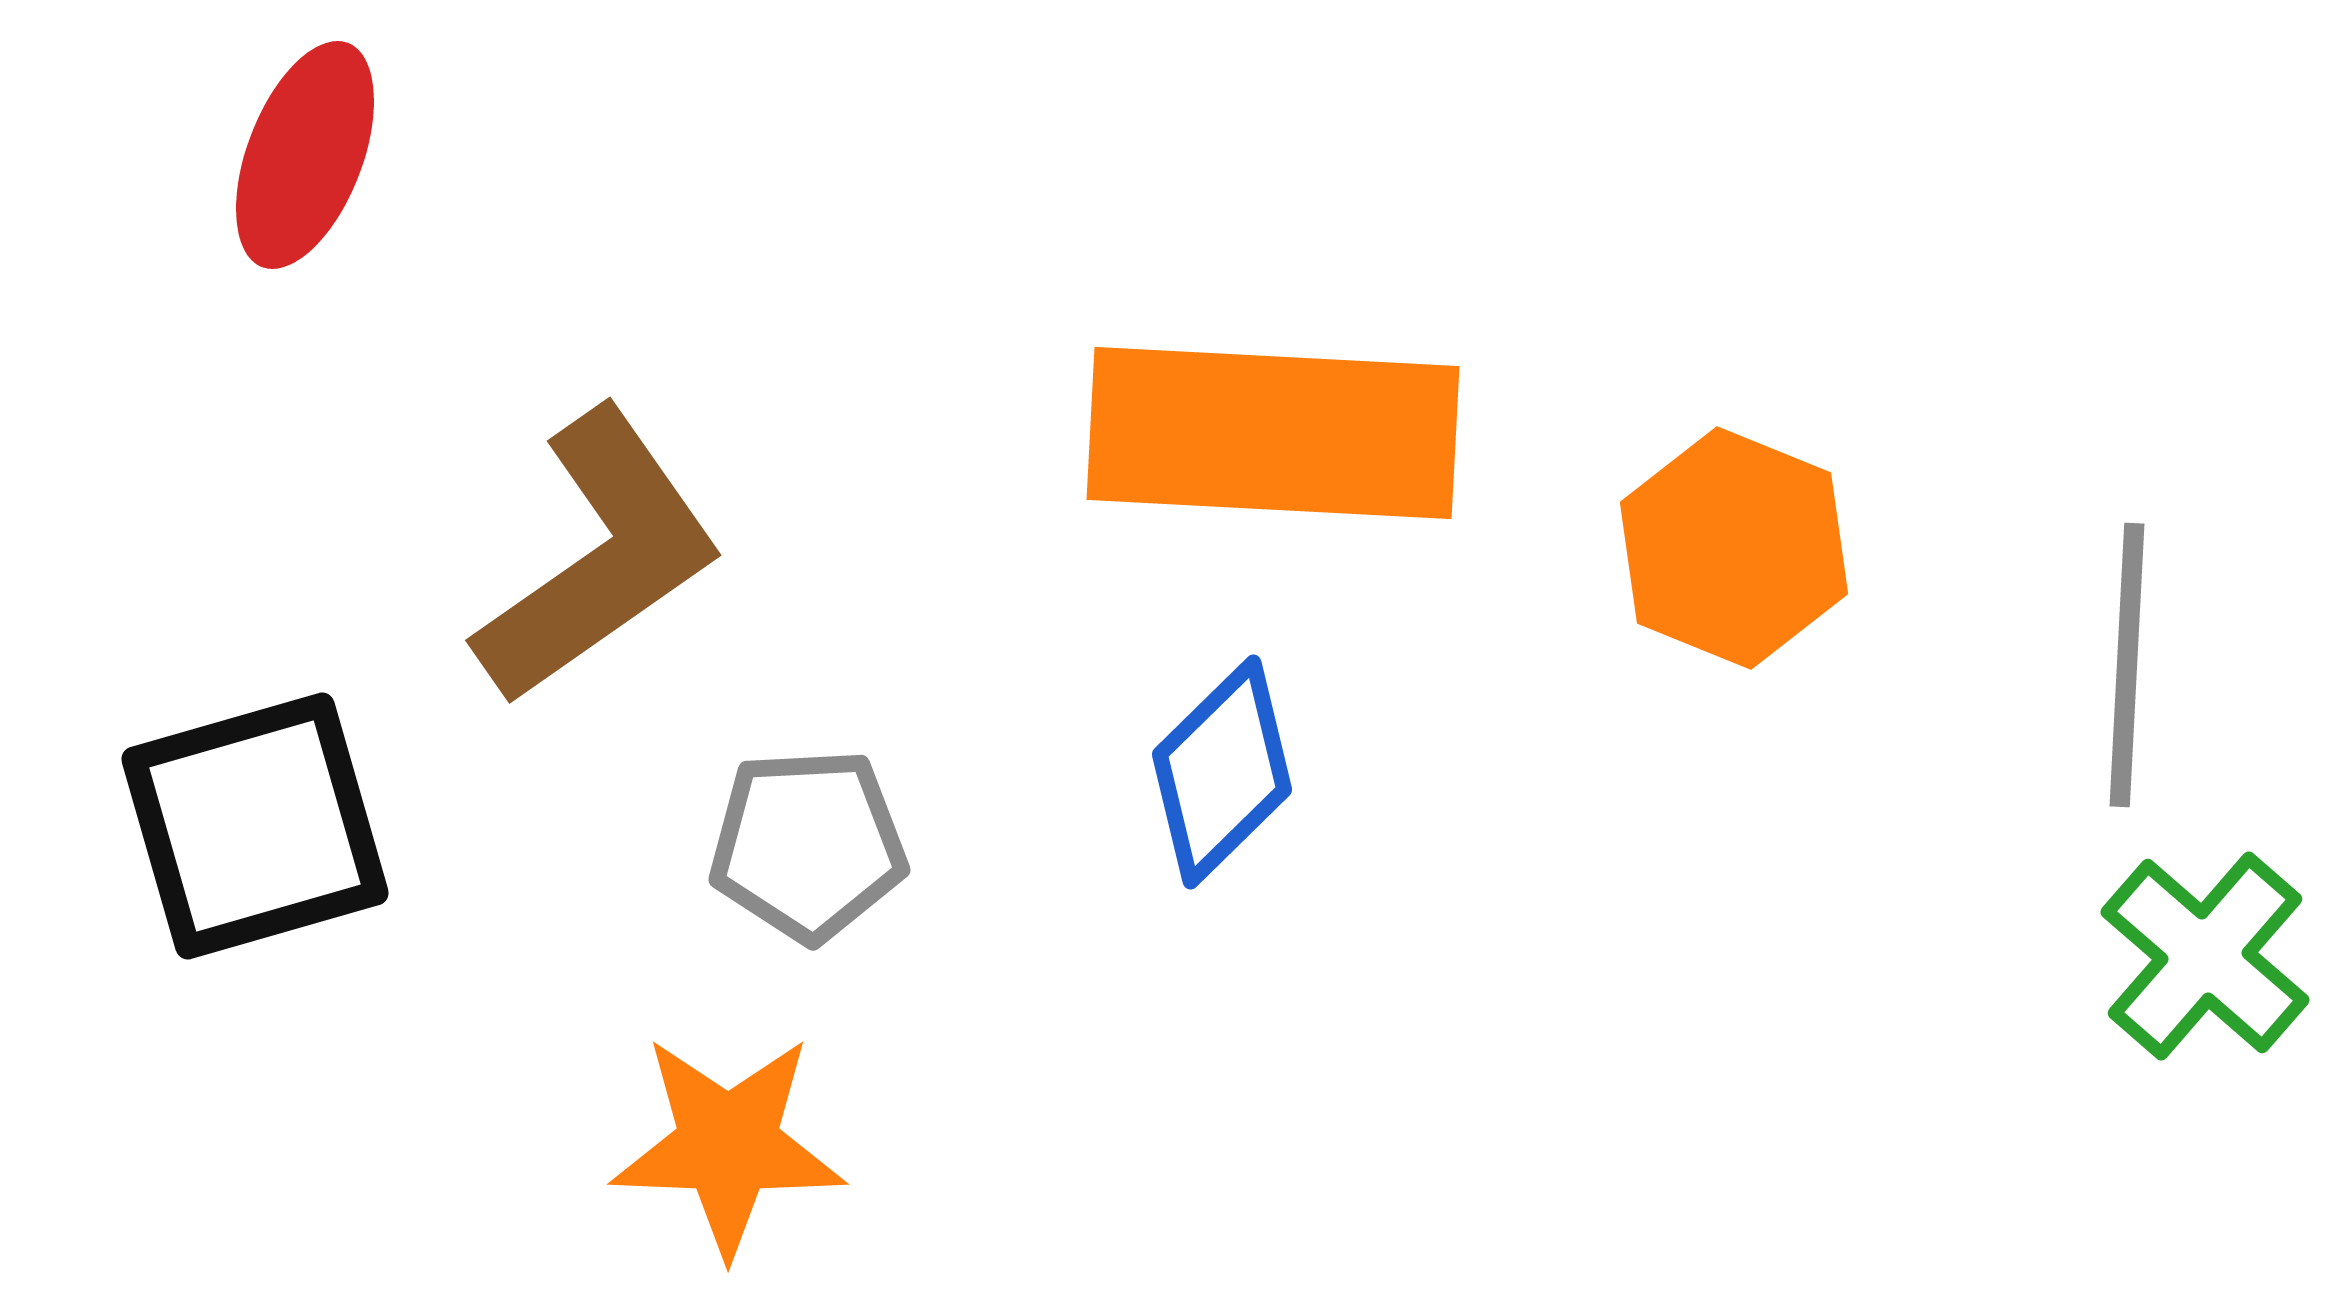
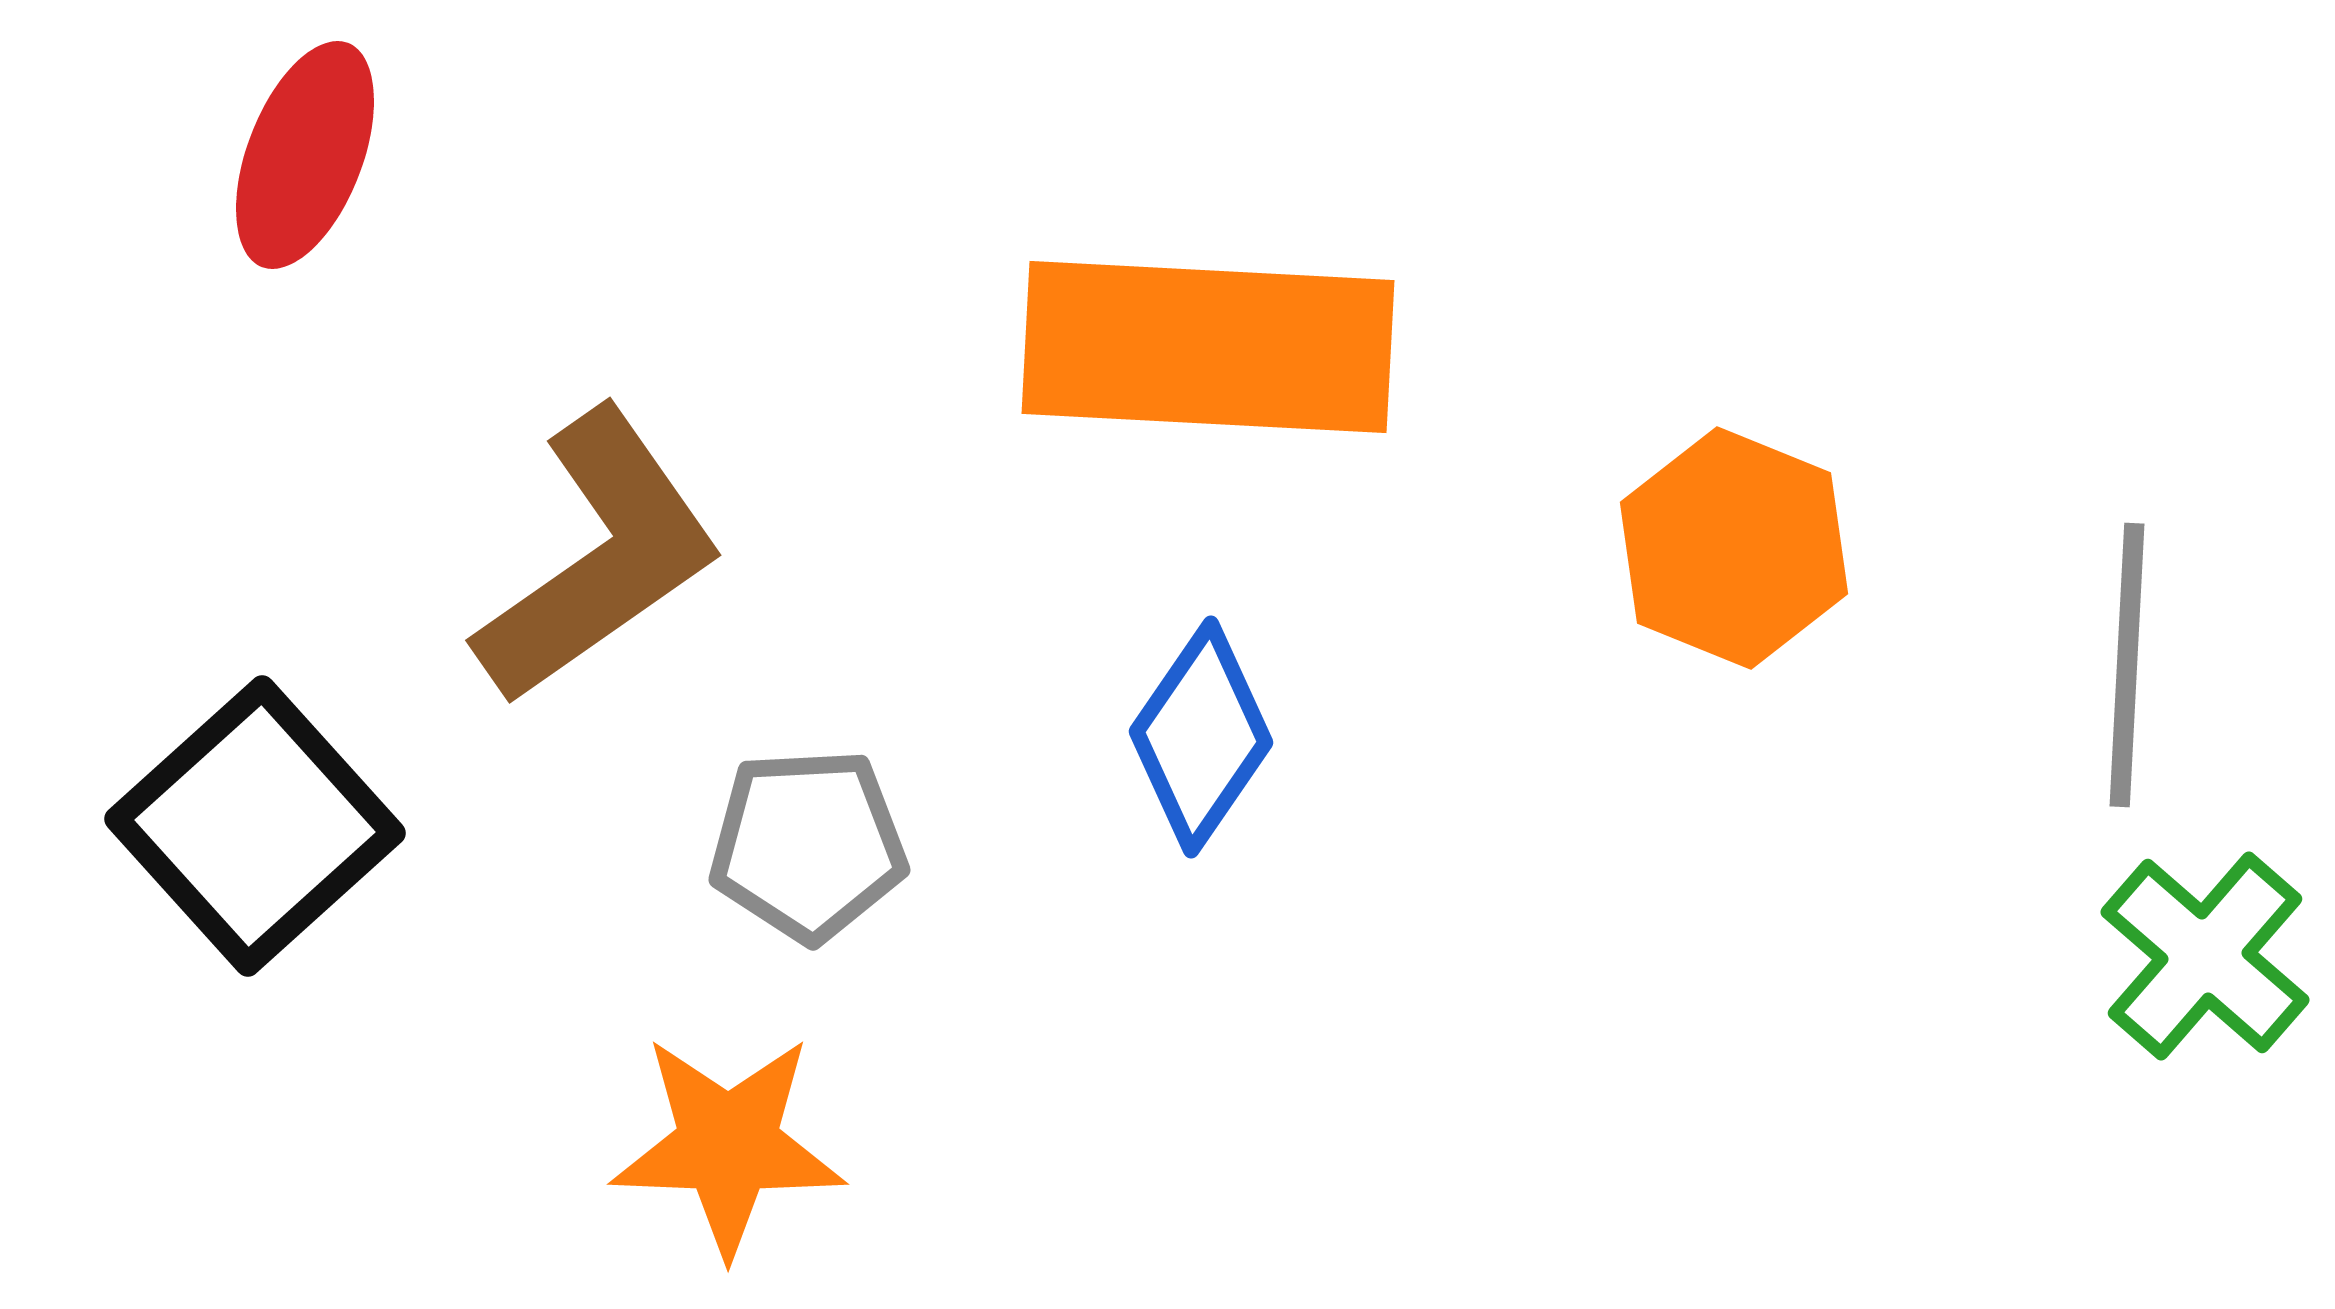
orange rectangle: moved 65 px left, 86 px up
blue diamond: moved 21 px left, 35 px up; rotated 11 degrees counterclockwise
black square: rotated 26 degrees counterclockwise
